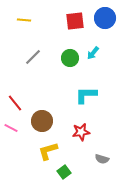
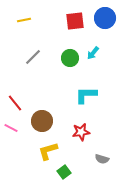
yellow line: rotated 16 degrees counterclockwise
